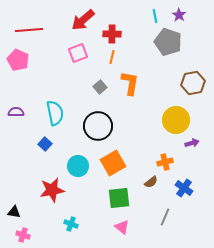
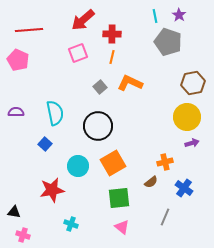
orange L-shape: rotated 75 degrees counterclockwise
yellow circle: moved 11 px right, 3 px up
